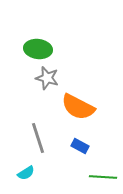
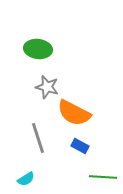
gray star: moved 9 px down
orange semicircle: moved 4 px left, 6 px down
cyan semicircle: moved 6 px down
